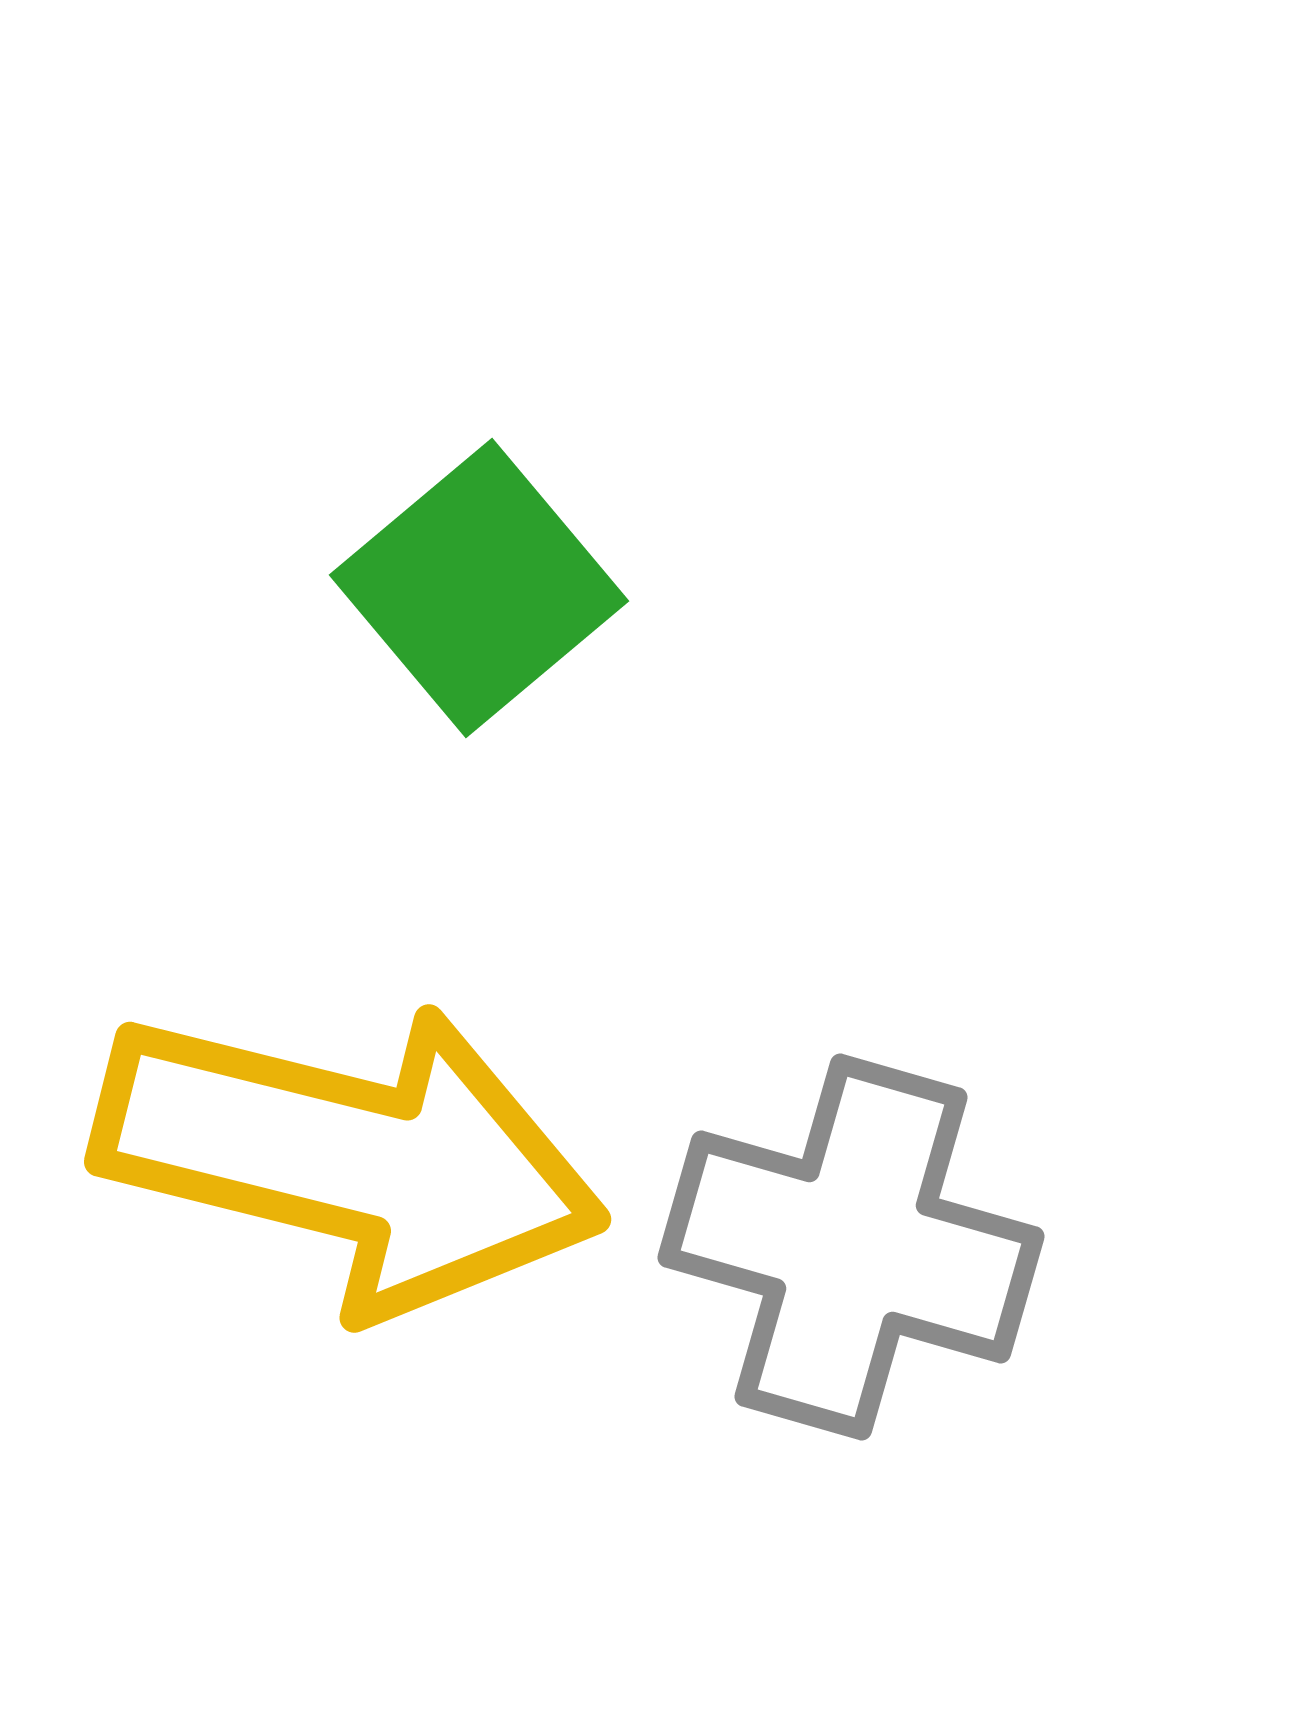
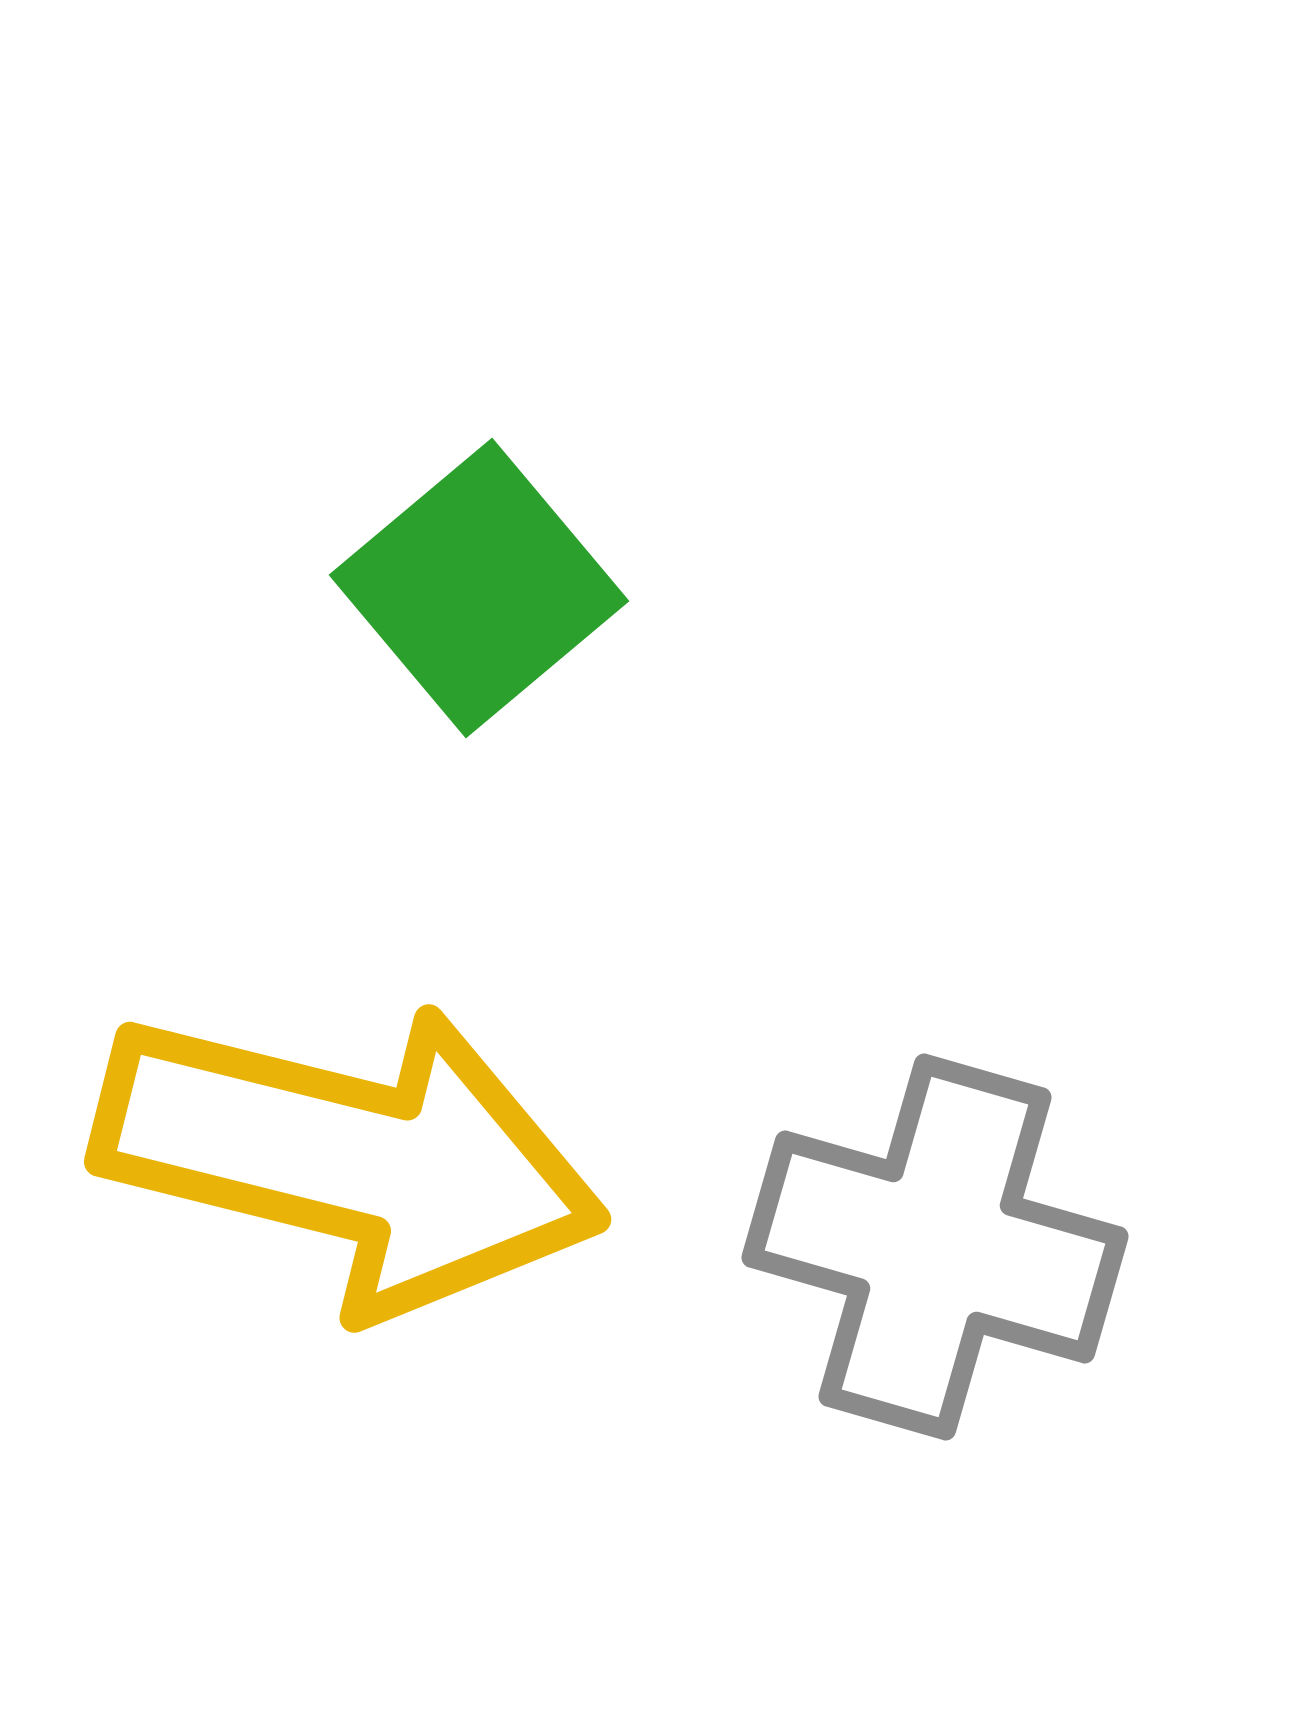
gray cross: moved 84 px right
